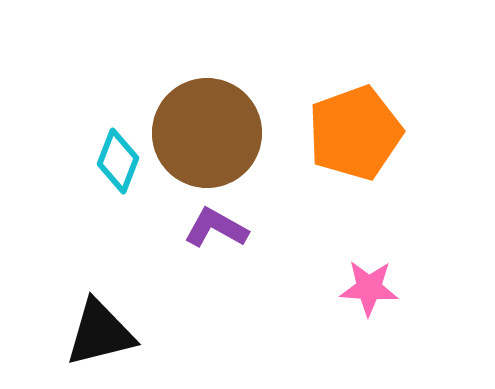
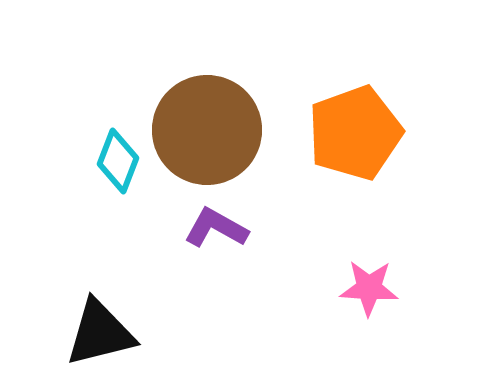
brown circle: moved 3 px up
